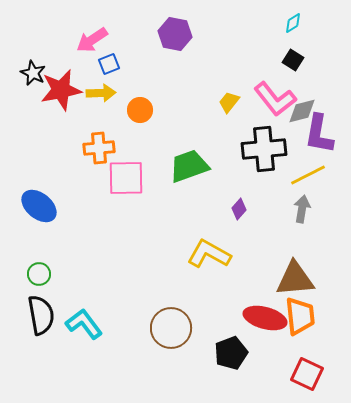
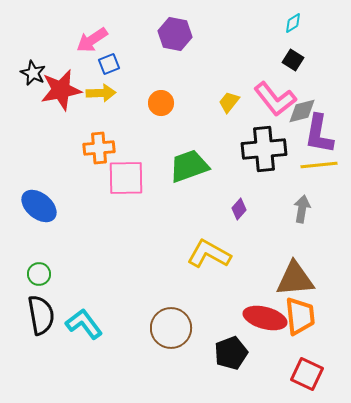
orange circle: moved 21 px right, 7 px up
yellow line: moved 11 px right, 10 px up; rotated 21 degrees clockwise
